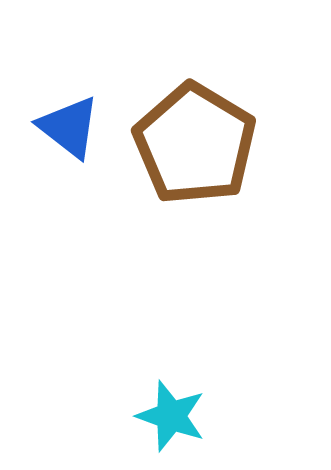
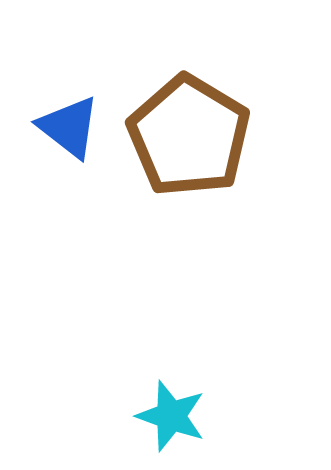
brown pentagon: moved 6 px left, 8 px up
